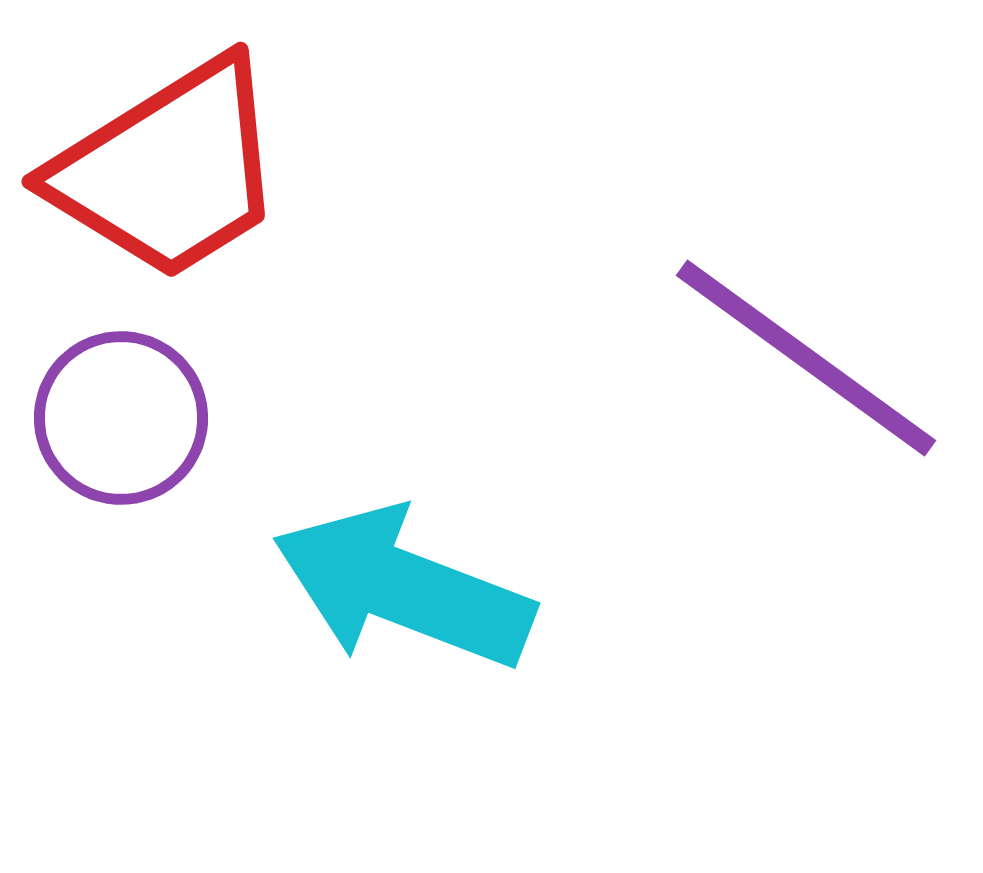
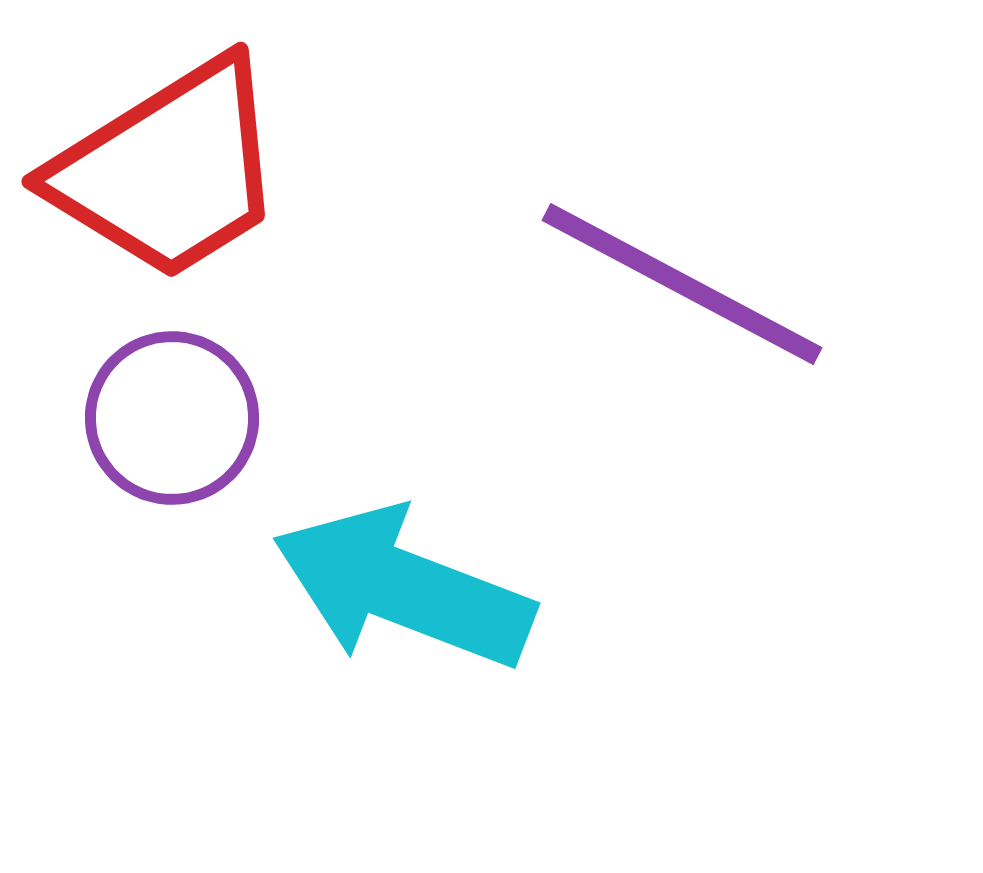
purple line: moved 124 px left, 74 px up; rotated 8 degrees counterclockwise
purple circle: moved 51 px right
